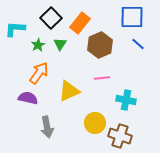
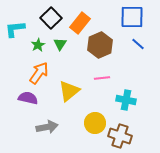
cyan L-shape: rotated 10 degrees counterclockwise
yellow triangle: rotated 15 degrees counterclockwise
gray arrow: rotated 90 degrees counterclockwise
